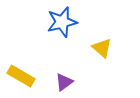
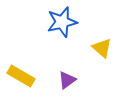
purple triangle: moved 3 px right, 2 px up
